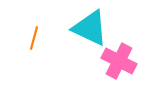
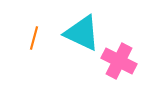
cyan triangle: moved 8 px left, 5 px down
